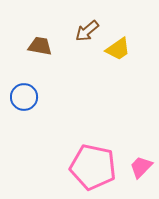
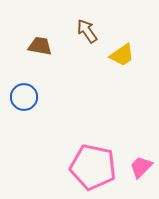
brown arrow: rotated 95 degrees clockwise
yellow trapezoid: moved 4 px right, 6 px down
